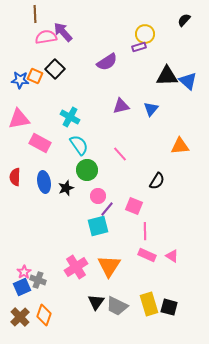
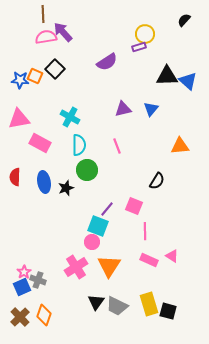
brown line at (35, 14): moved 8 px right
purple triangle at (121, 106): moved 2 px right, 3 px down
cyan semicircle at (79, 145): rotated 35 degrees clockwise
pink line at (120, 154): moved 3 px left, 8 px up; rotated 21 degrees clockwise
pink circle at (98, 196): moved 6 px left, 46 px down
cyan square at (98, 226): rotated 35 degrees clockwise
pink rectangle at (147, 255): moved 2 px right, 5 px down
black square at (169, 307): moved 1 px left, 4 px down
